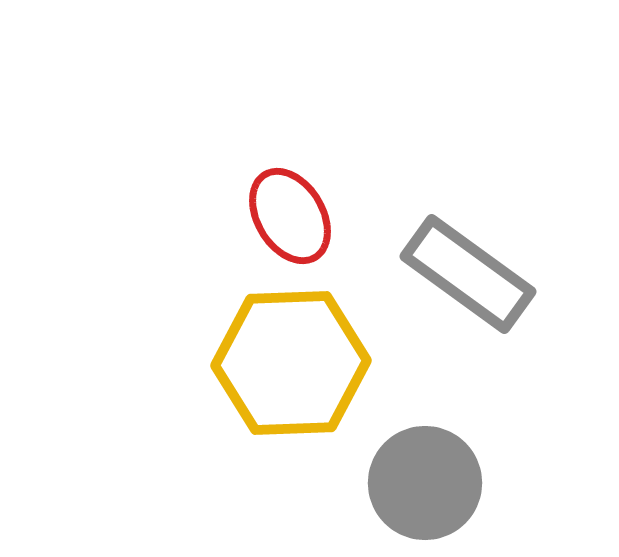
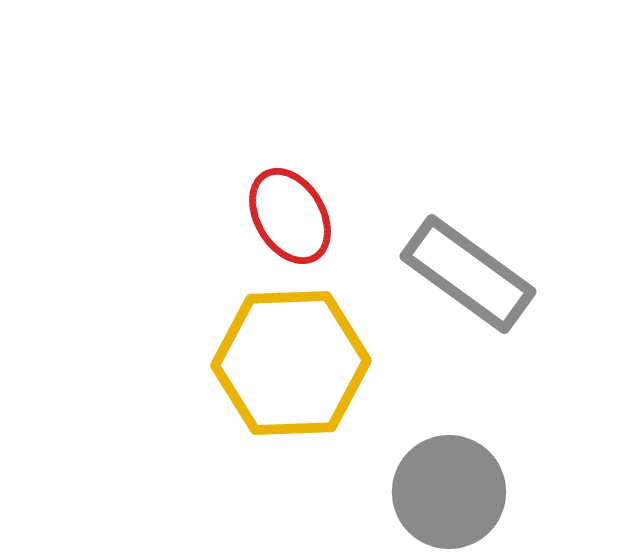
gray circle: moved 24 px right, 9 px down
